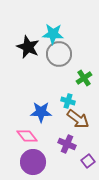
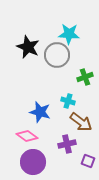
cyan star: moved 16 px right
gray circle: moved 2 px left, 1 px down
green cross: moved 1 px right, 1 px up; rotated 14 degrees clockwise
blue star: moved 1 px left; rotated 15 degrees clockwise
brown arrow: moved 3 px right, 3 px down
pink diamond: rotated 15 degrees counterclockwise
purple cross: rotated 36 degrees counterclockwise
purple square: rotated 32 degrees counterclockwise
